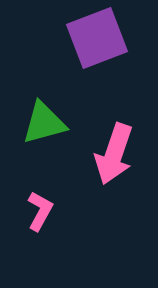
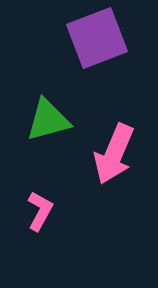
green triangle: moved 4 px right, 3 px up
pink arrow: rotated 4 degrees clockwise
